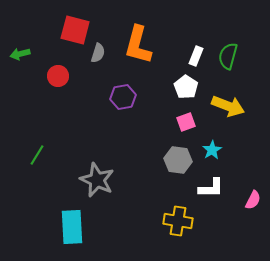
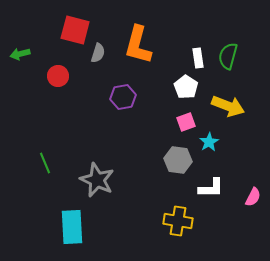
white rectangle: moved 2 px right, 2 px down; rotated 30 degrees counterclockwise
cyan star: moved 3 px left, 8 px up
green line: moved 8 px right, 8 px down; rotated 55 degrees counterclockwise
pink semicircle: moved 3 px up
